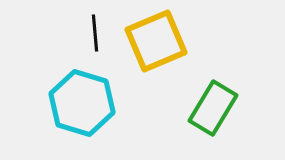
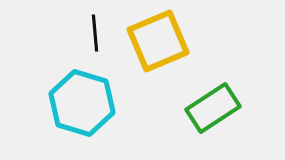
yellow square: moved 2 px right
green rectangle: rotated 26 degrees clockwise
